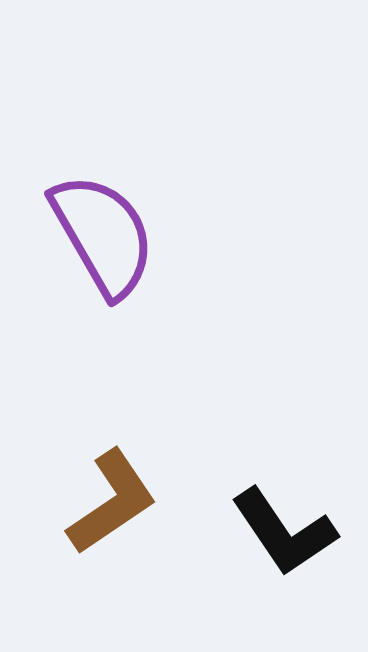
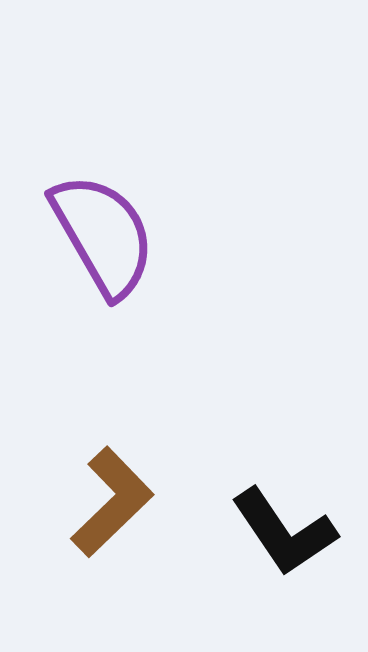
brown L-shape: rotated 10 degrees counterclockwise
